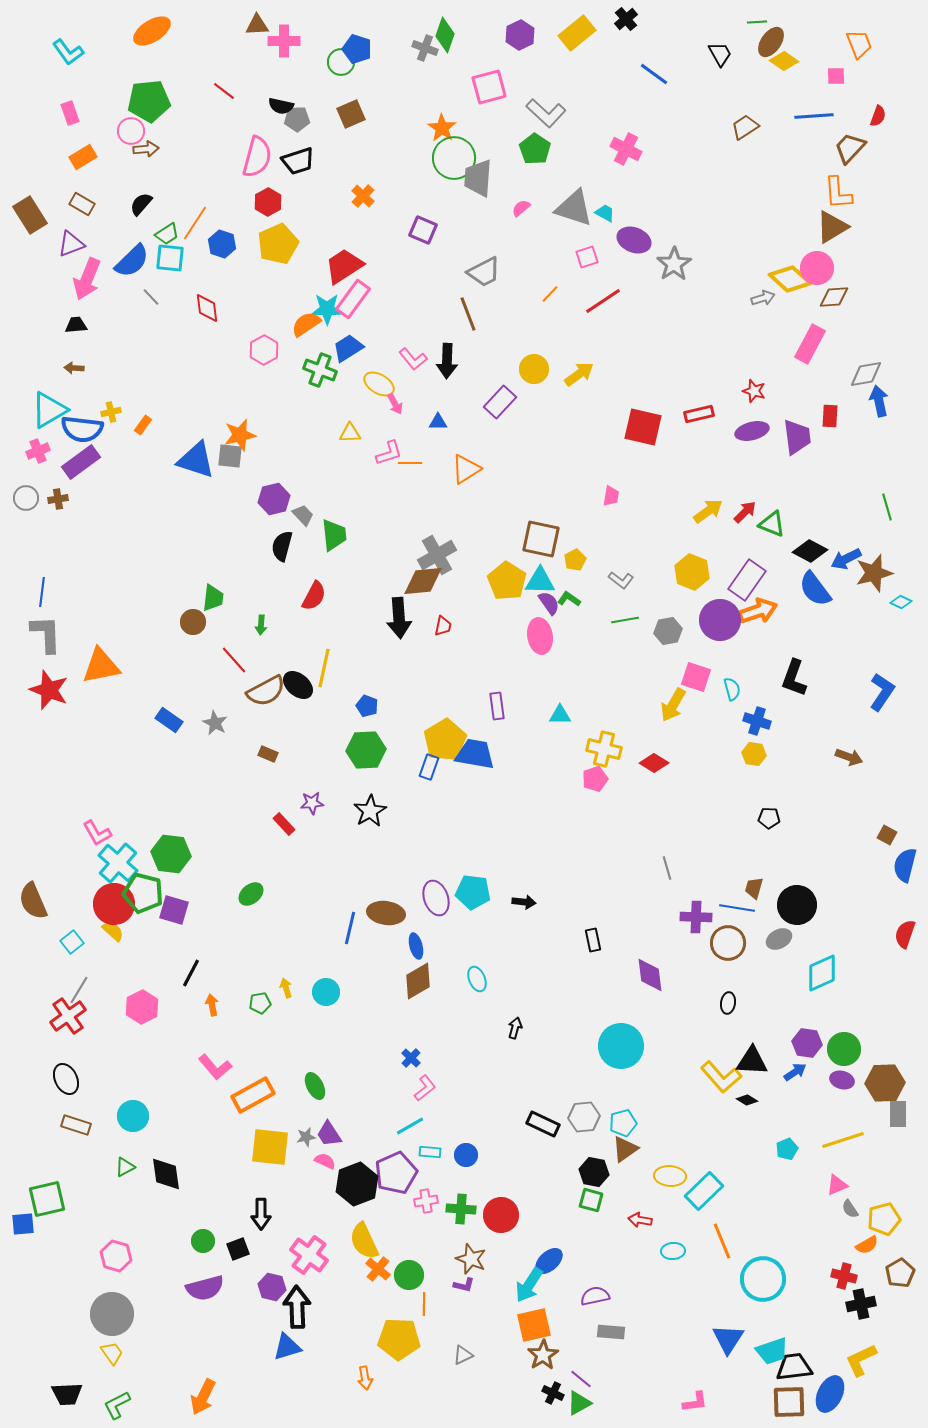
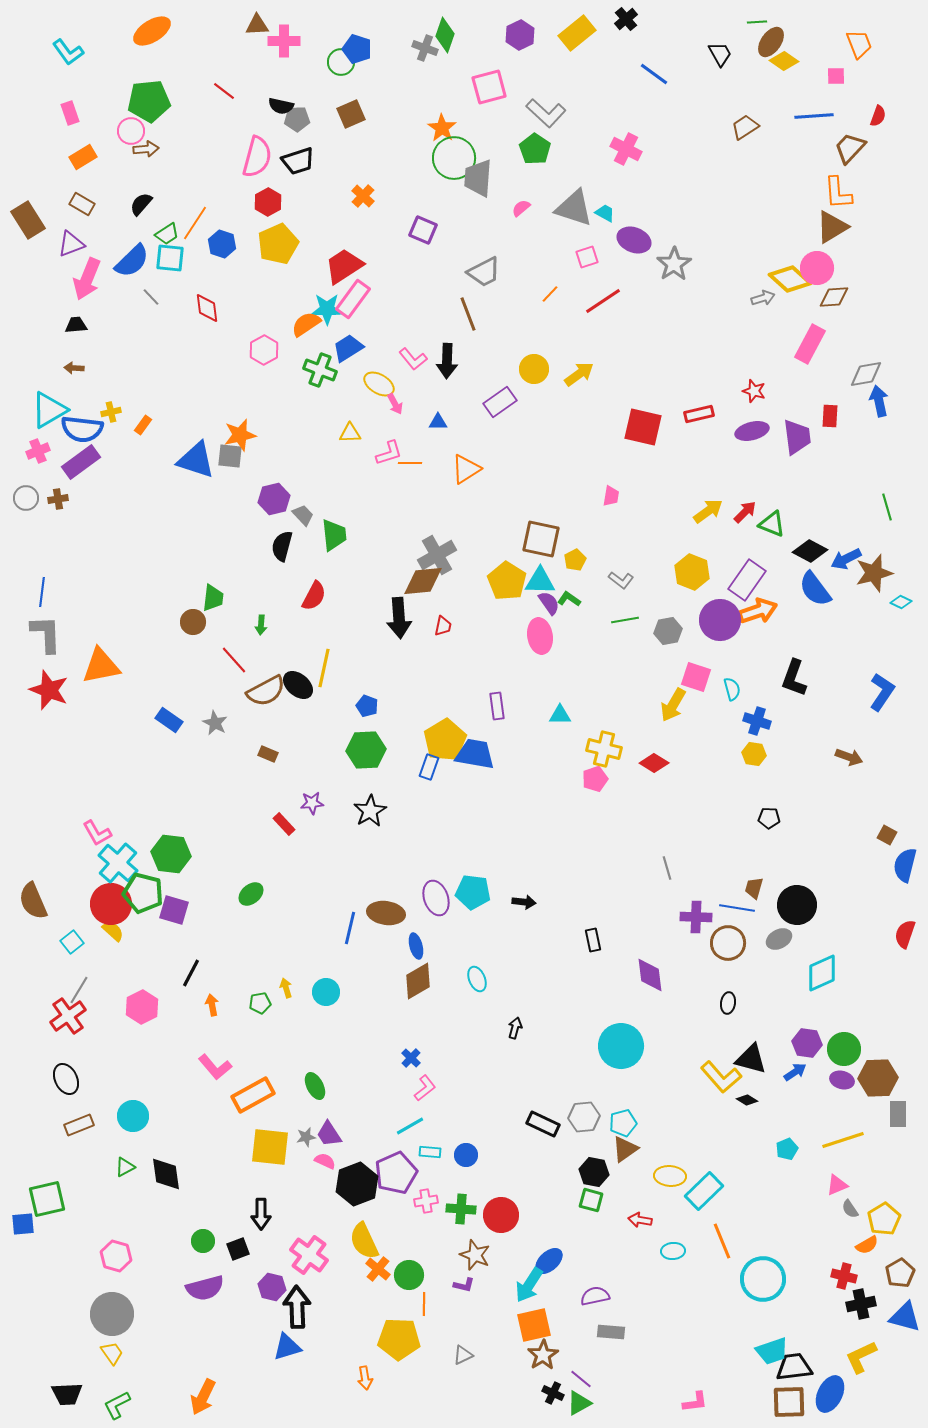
brown rectangle at (30, 215): moved 2 px left, 5 px down
purple rectangle at (500, 402): rotated 12 degrees clockwise
red circle at (114, 904): moved 3 px left
black triangle at (752, 1061): moved 1 px left, 2 px up; rotated 12 degrees clockwise
brown hexagon at (885, 1083): moved 7 px left, 5 px up
brown rectangle at (76, 1125): moved 3 px right; rotated 40 degrees counterclockwise
yellow pentagon at (884, 1219): rotated 16 degrees counterclockwise
brown star at (471, 1259): moved 4 px right, 4 px up
blue triangle at (728, 1339): moved 177 px right, 22 px up; rotated 48 degrees counterclockwise
yellow L-shape at (861, 1360): moved 3 px up
